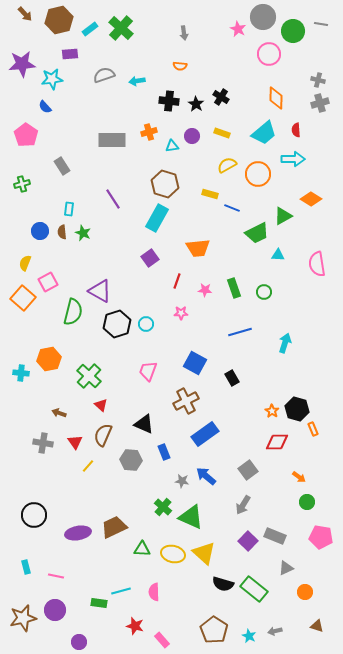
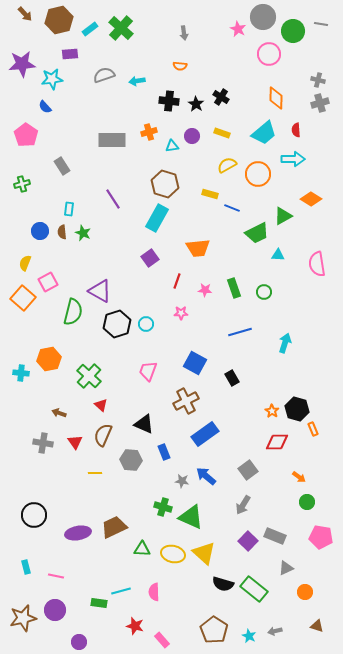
yellow line at (88, 466): moved 7 px right, 7 px down; rotated 48 degrees clockwise
green cross at (163, 507): rotated 24 degrees counterclockwise
